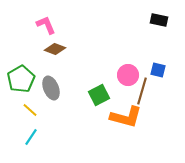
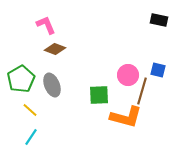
gray ellipse: moved 1 px right, 3 px up
green square: rotated 25 degrees clockwise
